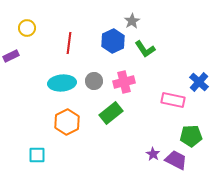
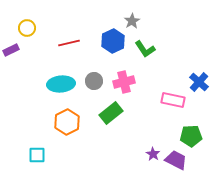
red line: rotated 70 degrees clockwise
purple rectangle: moved 6 px up
cyan ellipse: moved 1 px left, 1 px down
